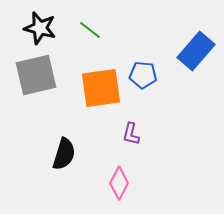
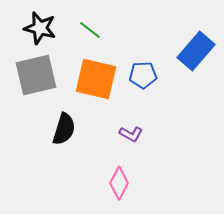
blue pentagon: rotated 8 degrees counterclockwise
orange square: moved 5 px left, 9 px up; rotated 21 degrees clockwise
purple L-shape: rotated 75 degrees counterclockwise
black semicircle: moved 25 px up
